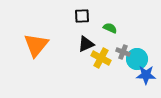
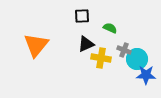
gray cross: moved 1 px right, 2 px up
yellow cross: rotated 18 degrees counterclockwise
